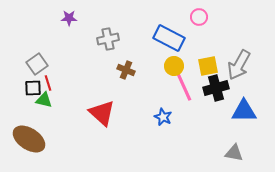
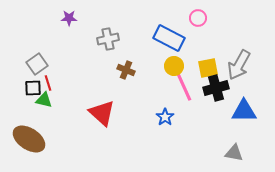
pink circle: moved 1 px left, 1 px down
yellow square: moved 2 px down
blue star: moved 2 px right; rotated 12 degrees clockwise
